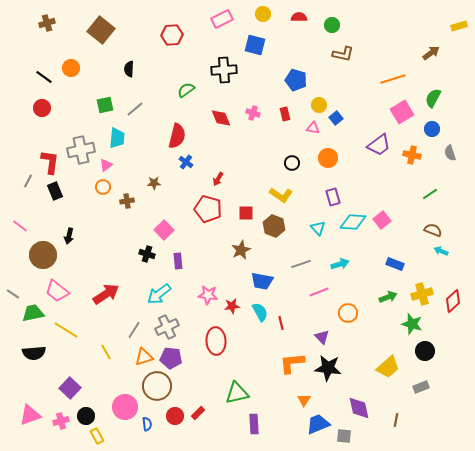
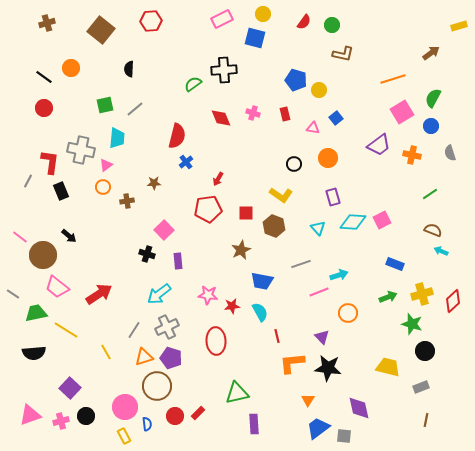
red semicircle at (299, 17): moved 5 px right, 5 px down; rotated 126 degrees clockwise
red hexagon at (172, 35): moved 21 px left, 14 px up
blue square at (255, 45): moved 7 px up
green semicircle at (186, 90): moved 7 px right, 6 px up
yellow circle at (319, 105): moved 15 px up
red circle at (42, 108): moved 2 px right
blue circle at (432, 129): moved 1 px left, 3 px up
gray cross at (81, 150): rotated 24 degrees clockwise
blue cross at (186, 162): rotated 16 degrees clockwise
black circle at (292, 163): moved 2 px right, 1 px down
black rectangle at (55, 191): moved 6 px right
red pentagon at (208, 209): rotated 24 degrees counterclockwise
pink square at (382, 220): rotated 12 degrees clockwise
pink line at (20, 226): moved 11 px down
black arrow at (69, 236): rotated 63 degrees counterclockwise
cyan arrow at (340, 264): moved 1 px left, 11 px down
pink trapezoid at (57, 291): moved 4 px up
red arrow at (106, 294): moved 7 px left
green trapezoid at (33, 313): moved 3 px right
red line at (281, 323): moved 4 px left, 13 px down
purple pentagon at (171, 358): rotated 10 degrees clockwise
yellow trapezoid at (388, 367): rotated 125 degrees counterclockwise
orange triangle at (304, 400): moved 4 px right
brown line at (396, 420): moved 30 px right
blue trapezoid at (318, 424): moved 4 px down; rotated 15 degrees counterclockwise
yellow rectangle at (97, 436): moved 27 px right
